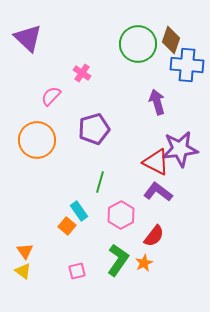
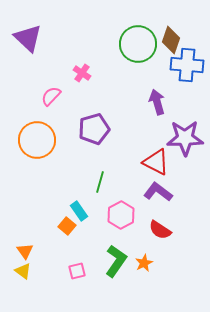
purple star: moved 5 px right, 11 px up; rotated 6 degrees clockwise
red semicircle: moved 6 px right, 6 px up; rotated 85 degrees clockwise
green L-shape: moved 2 px left, 1 px down
